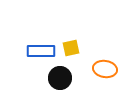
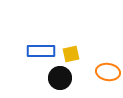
yellow square: moved 6 px down
orange ellipse: moved 3 px right, 3 px down
